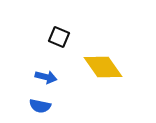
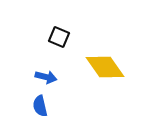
yellow diamond: moved 2 px right
blue semicircle: rotated 65 degrees clockwise
